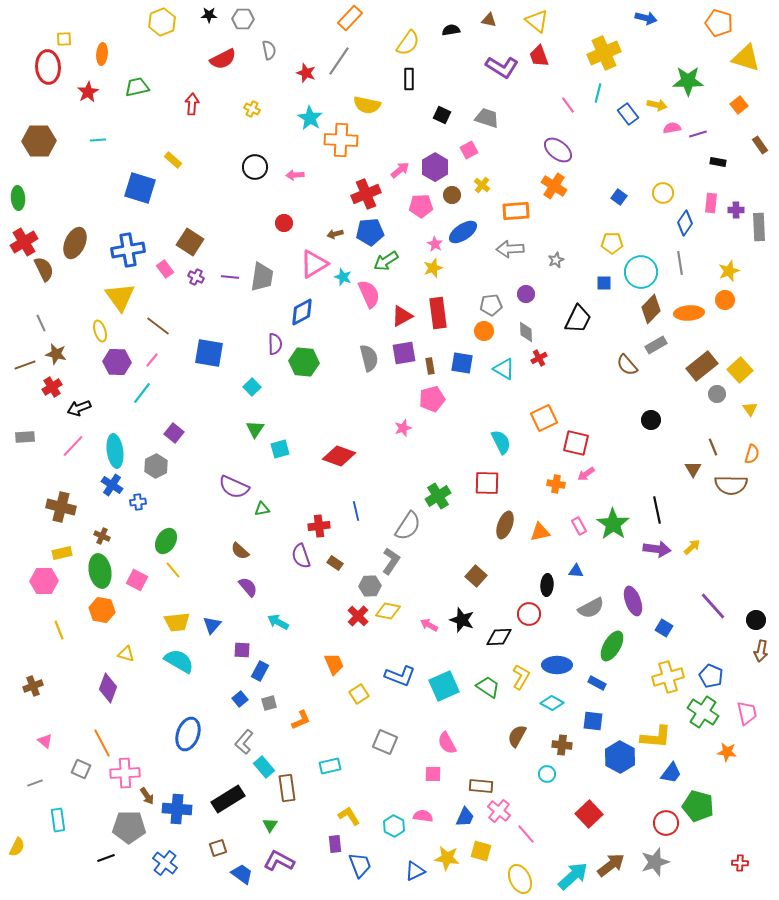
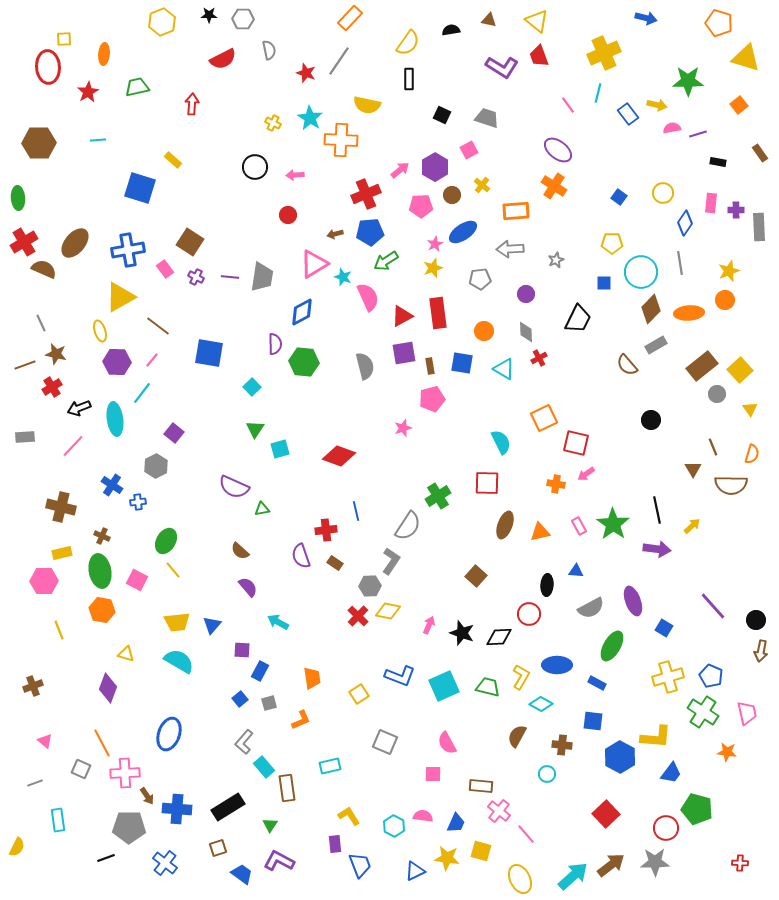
orange ellipse at (102, 54): moved 2 px right
yellow cross at (252, 109): moved 21 px right, 14 px down
brown hexagon at (39, 141): moved 2 px down
brown rectangle at (760, 145): moved 8 px down
red circle at (284, 223): moved 4 px right, 8 px up
brown ellipse at (75, 243): rotated 16 degrees clockwise
pink star at (435, 244): rotated 14 degrees clockwise
brown semicircle at (44, 269): rotated 40 degrees counterclockwise
pink semicircle at (369, 294): moved 1 px left, 3 px down
yellow triangle at (120, 297): rotated 36 degrees clockwise
gray pentagon at (491, 305): moved 11 px left, 26 px up
gray semicircle at (369, 358): moved 4 px left, 8 px down
cyan ellipse at (115, 451): moved 32 px up
red cross at (319, 526): moved 7 px right, 4 px down
yellow arrow at (692, 547): moved 21 px up
black star at (462, 620): moved 13 px down
pink arrow at (429, 625): rotated 84 degrees clockwise
orange trapezoid at (334, 664): moved 22 px left, 14 px down; rotated 15 degrees clockwise
green trapezoid at (488, 687): rotated 20 degrees counterclockwise
cyan diamond at (552, 703): moved 11 px left, 1 px down
blue ellipse at (188, 734): moved 19 px left
black rectangle at (228, 799): moved 8 px down
green pentagon at (698, 806): moved 1 px left, 3 px down
red square at (589, 814): moved 17 px right
blue trapezoid at (465, 817): moved 9 px left, 6 px down
red circle at (666, 823): moved 5 px down
gray star at (655, 862): rotated 16 degrees clockwise
